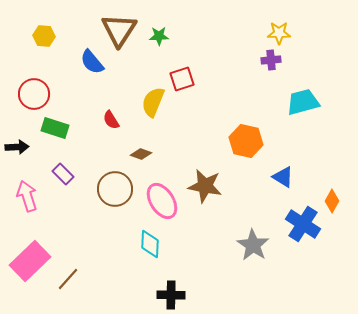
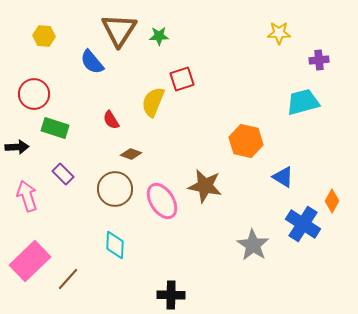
purple cross: moved 48 px right
brown diamond: moved 10 px left
cyan diamond: moved 35 px left, 1 px down
